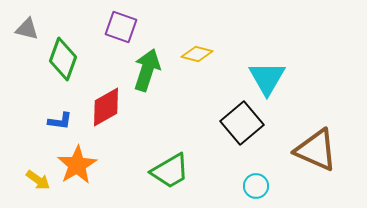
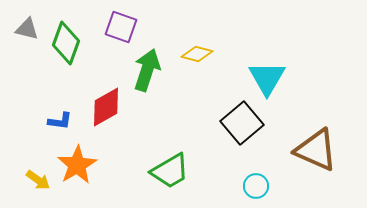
green diamond: moved 3 px right, 16 px up
